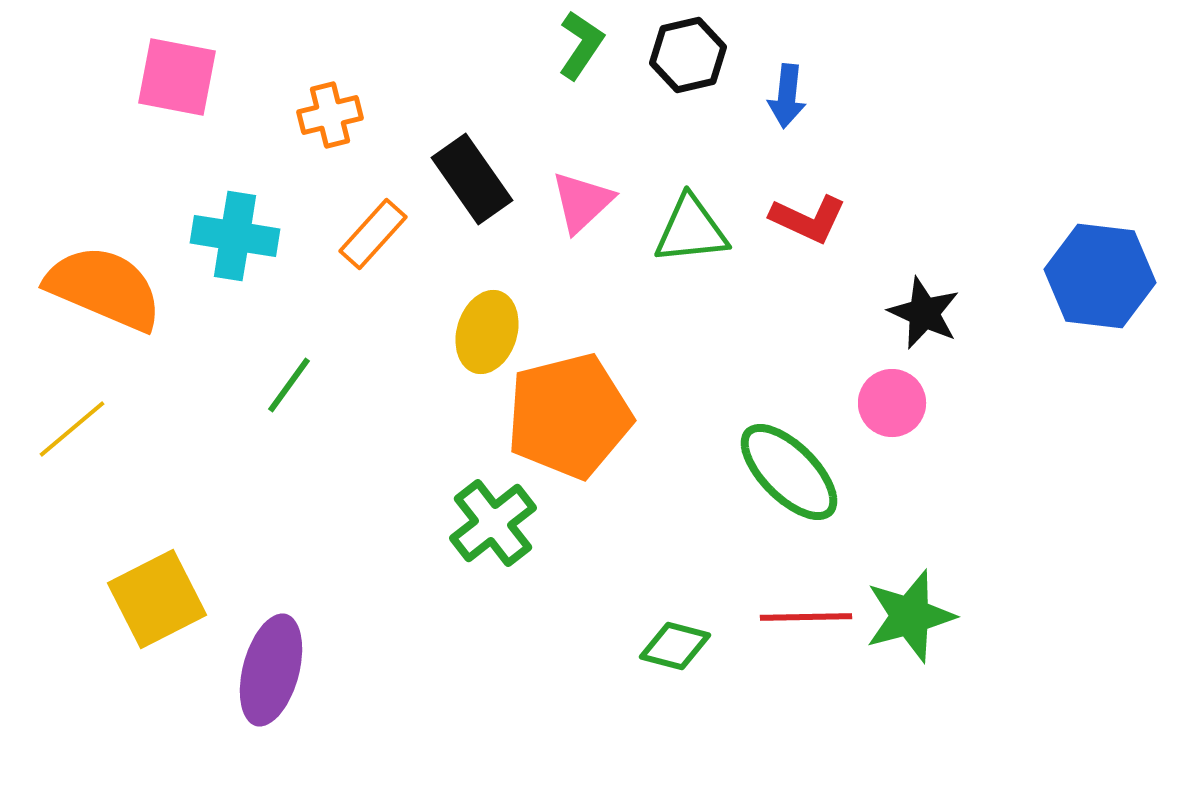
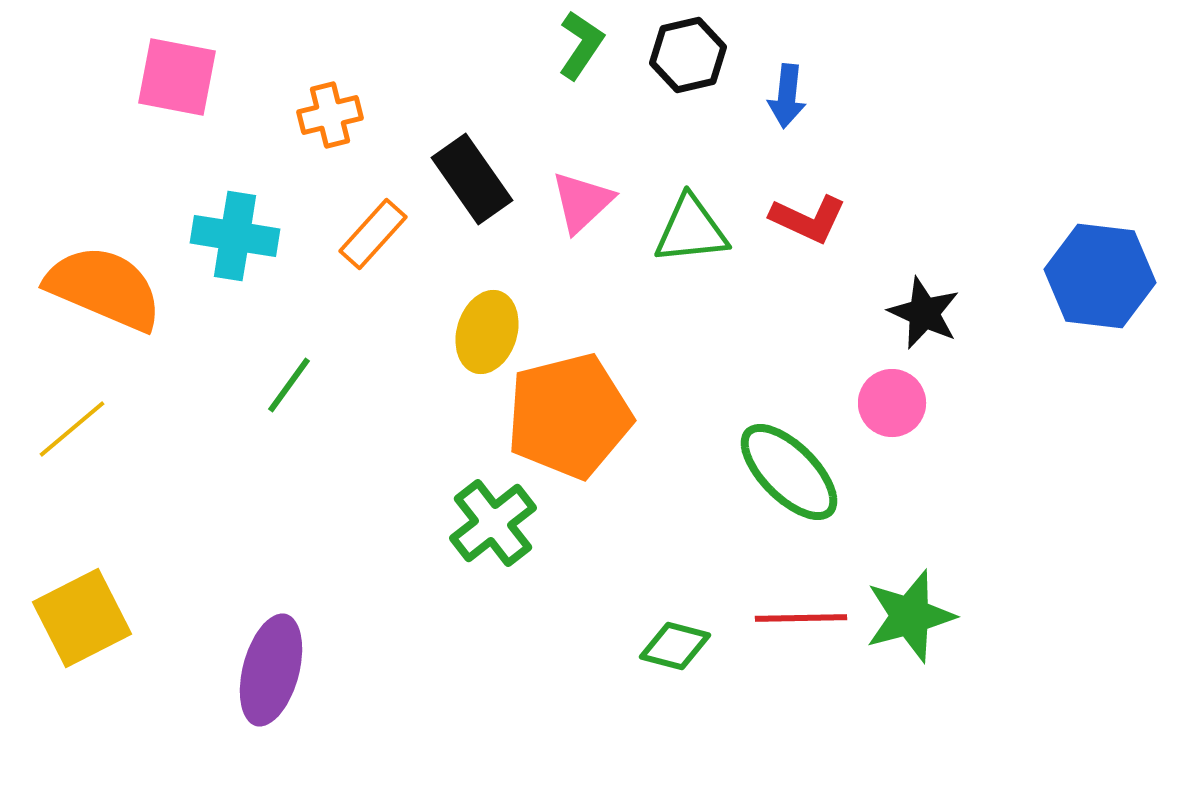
yellow square: moved 75 px left, 19 px down
red line: moved 5 px left, 1 px down
